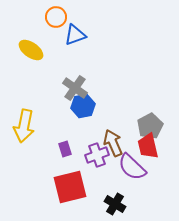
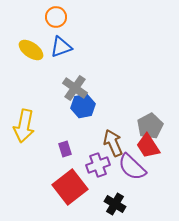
blue triangle: moved 14 px left, 12 px down
red trapezoid: rotated 20 degrees counterclockwise
purple cross: moved 1 px right, 10 px down
red square: rotated 24 degrees counterclockwise
